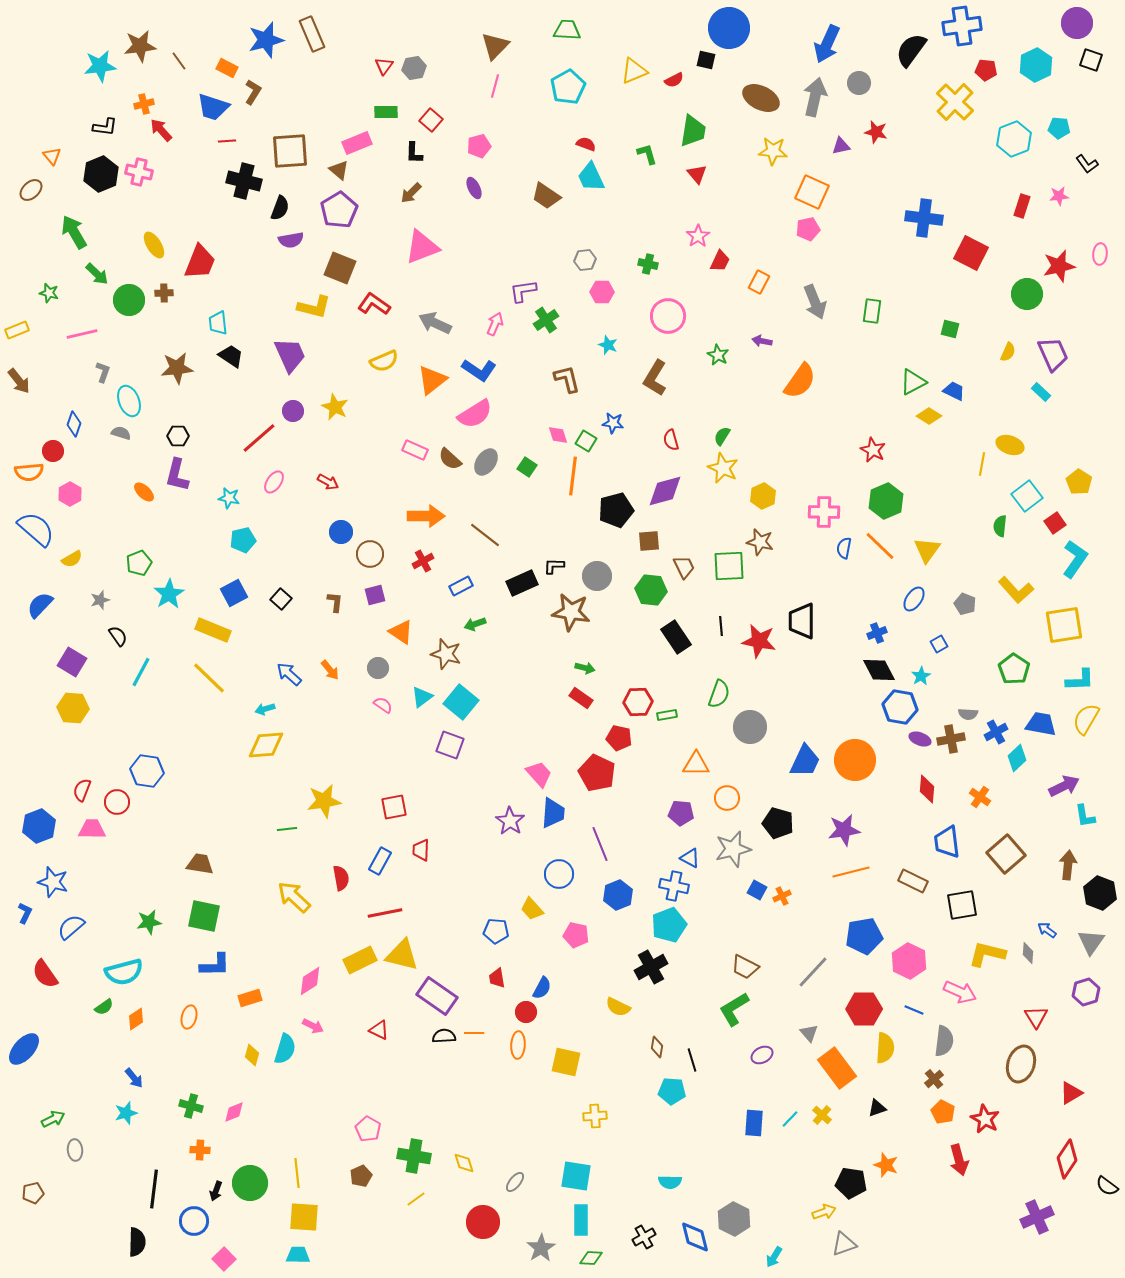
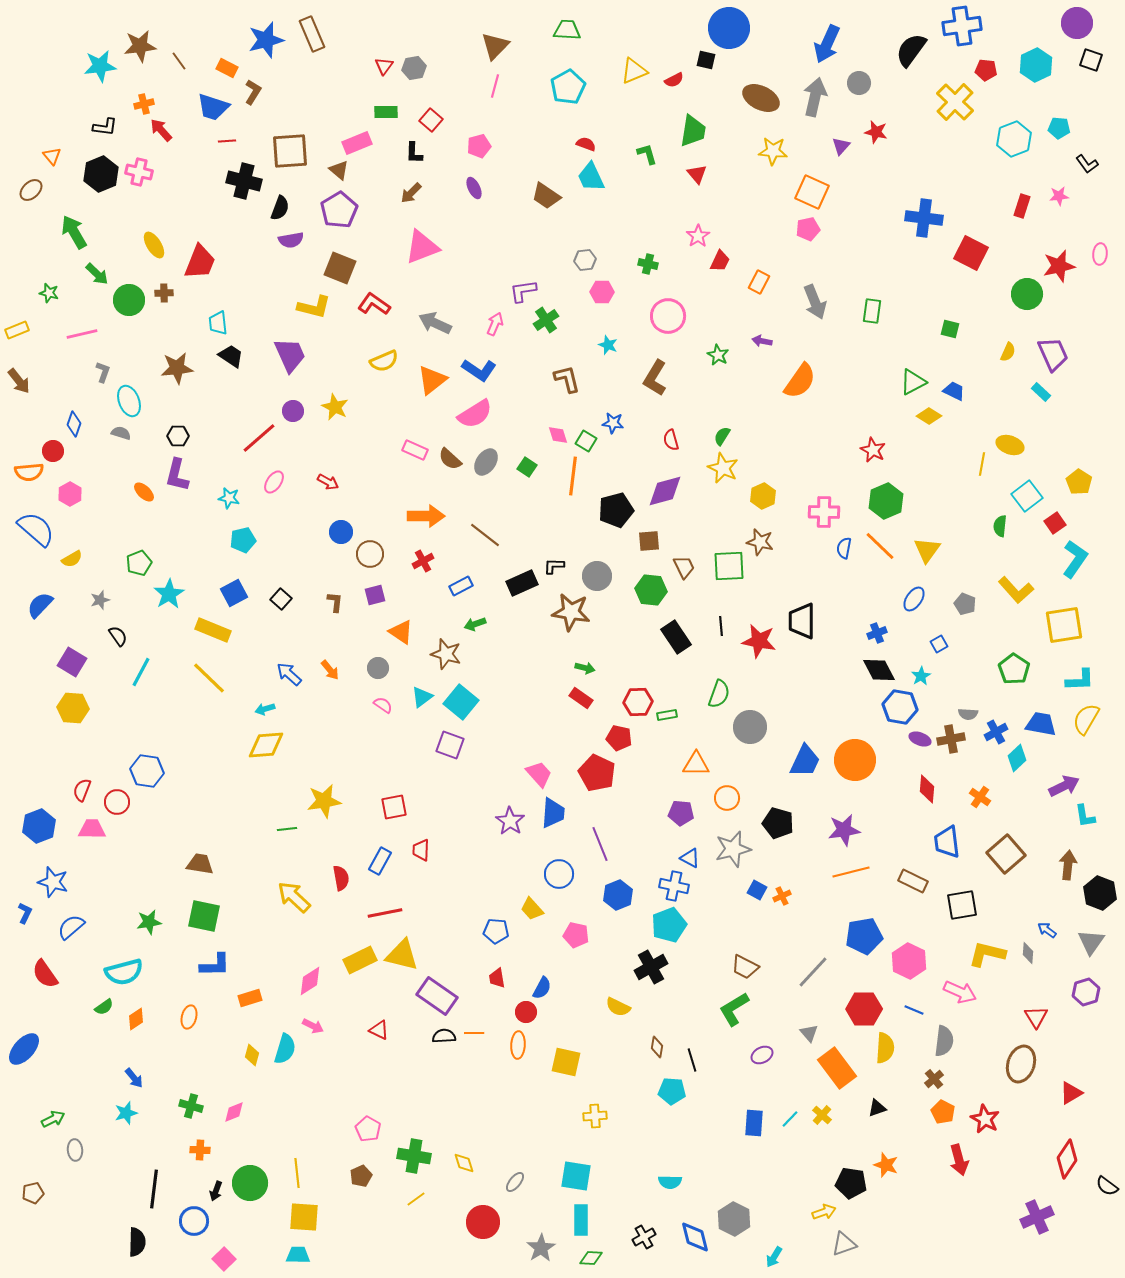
purple triangle at (841, 146): rotated 36 degrees counterclockwise
